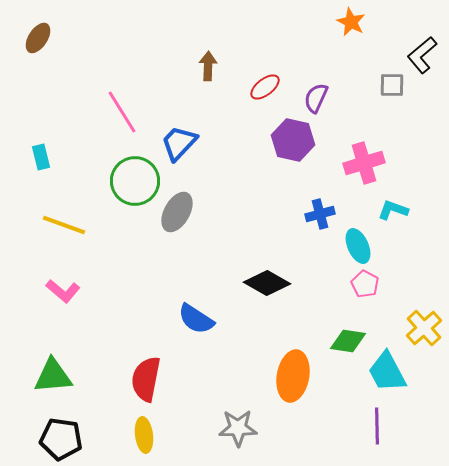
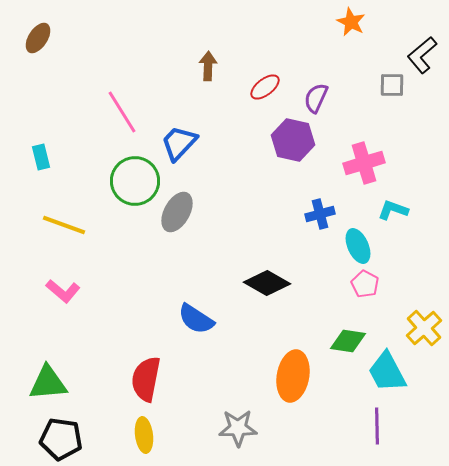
green triangle: moved 5 px left, 7 px down
